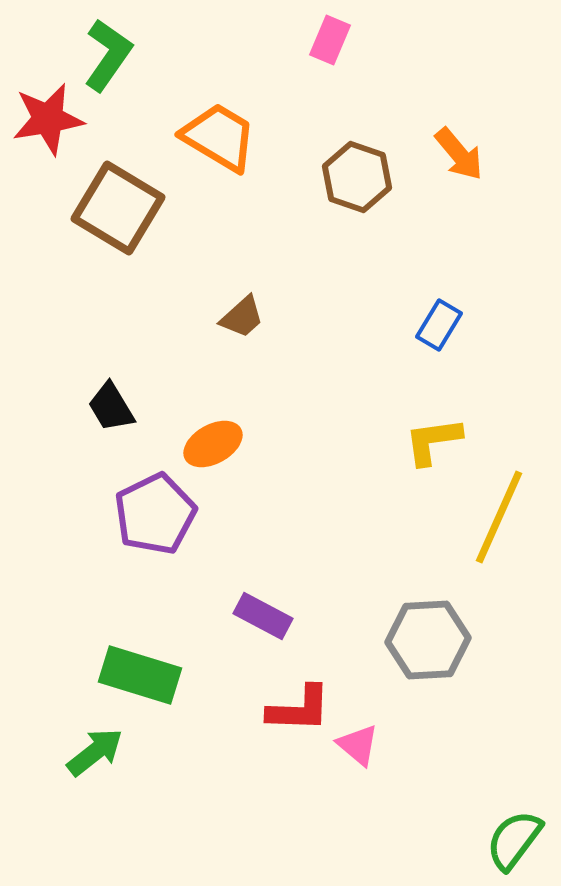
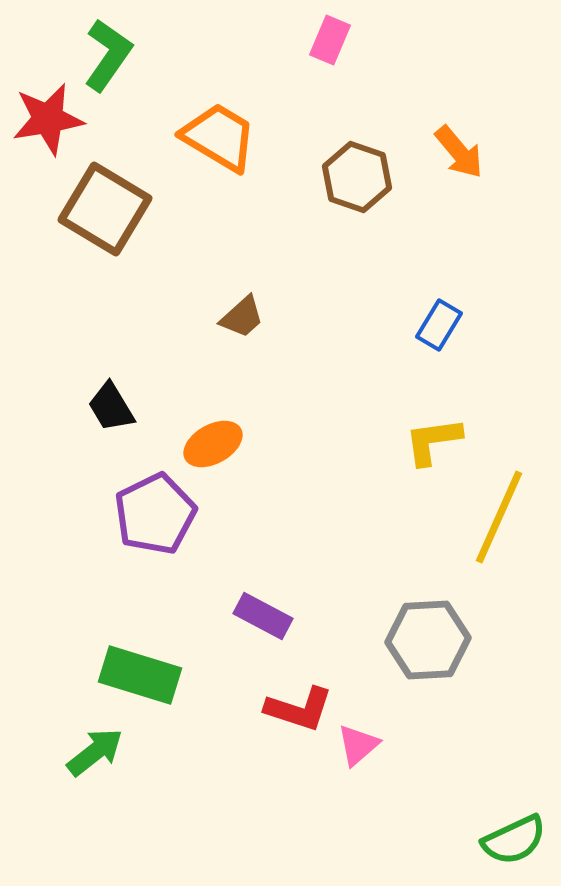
orange arrow: moved 2 px up
brown square: moved 13 px left, 1 px down
red L-shape: rotated 16 degrees clockwise
pink triangle: rotated 39 degrees clockwise
green semicircle: rotated 152 degrees counterclockwise
